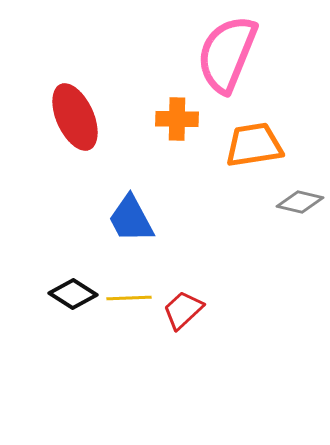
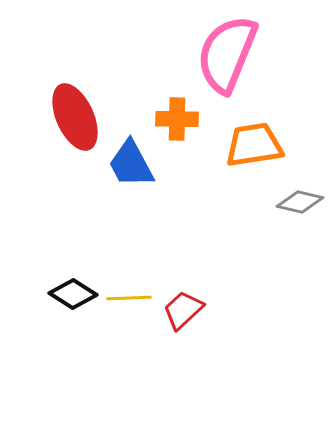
blue trapezoid: moved 55 px up
